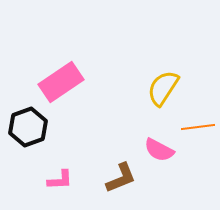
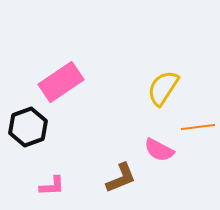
pink L-shape: moved 8 px left, 6 px down
